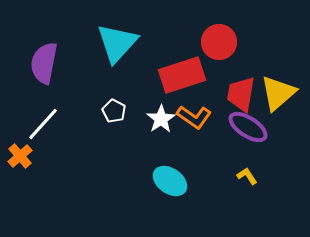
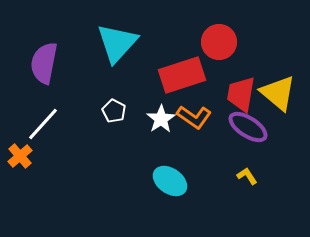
yellow triangle: rotated 39 degrees counterclockwise
